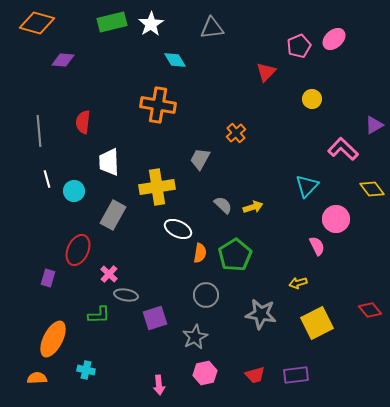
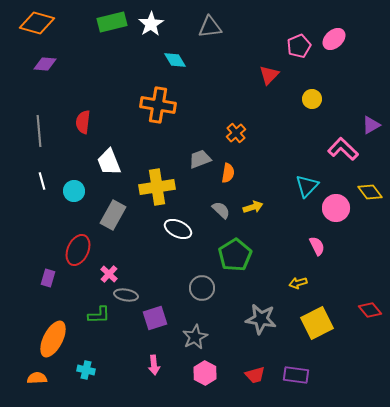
gray triangle at (212, 28): moved 2 px left, 1 px up
purple diamond at (63, 60): moved 18 px left, 4 px down
red triangle at (266, 72): moved 3 px right, 3 px down
purple triangle at (374, 125): moved 3 px left
gray trapezoid at (200, 159): rotated 40 degrees clockwise
white trapezoid at (109, 162): rotated 20 degrees counterclockwise
white line at (47, 179): moved 5 px left, 2 px down
yellow diamond at (372, 189): moved 2 px left, 3 px down
gray semicircle at (223, 205): moved 2 px left, 5 px down
pink circle at (336, 219): moved 11 px up
orange semicircle at (200, 253): moved 28 px right, 80 px up
gray circle at (206, 295): moved 4 px left, 7 px up
gray star at (261, 314): moved 5 px down
pink hexagon at (205, 373): rotated 20 degrees counterclockwise
purple rectangle at (296, 375): rotated 15 degrees clockwise
pink arrow at (159, 385): moved 5 px left, 20 px up
